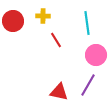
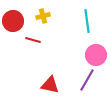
yellow cross: rotated 16 degrees counterclockwise
cyan line: moved 2 px up
red line: moved 23 px left; rotated 42 degrees counterclockwise
purple line: moved 1 px left, 5 px up
red triangle: moved 9 px left, 7 px up
